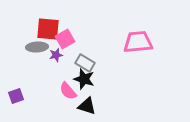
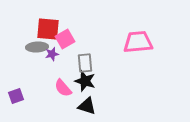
purple star: moved 4 px left, 1 px up
gray rectangle: rotated 54 degrees clockwise
black star: moved 1 px right, 2 px down
pink semicircle: moved 5 px left, 3 px up
